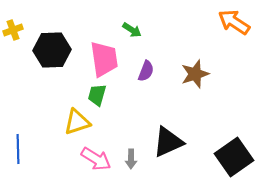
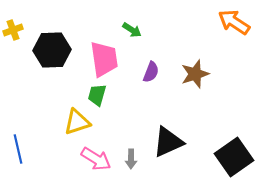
purple semicircle: moved 5 px right, 1 px down
blue line: rotated 12 degrees counterclockwise
